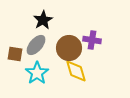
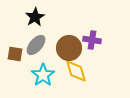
black star: moved 8 px left, 3 px up
cyan star: moved 6 px right, 2 px down
